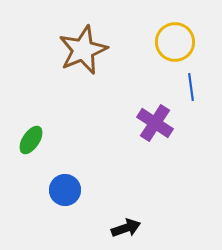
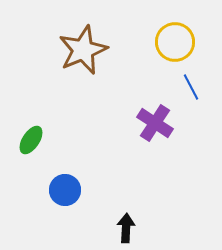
blue line: rotated 20 degrees counterclockwise
black arrow: rotated 68 degrees counterclockwise
